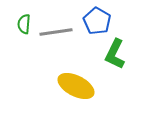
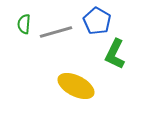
gray line: rotated 8 degrees counterclockwise
